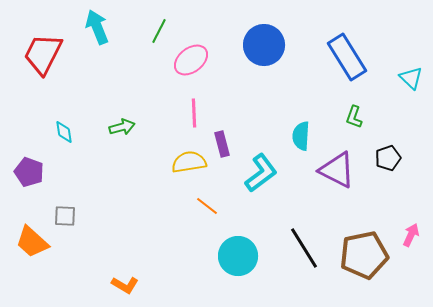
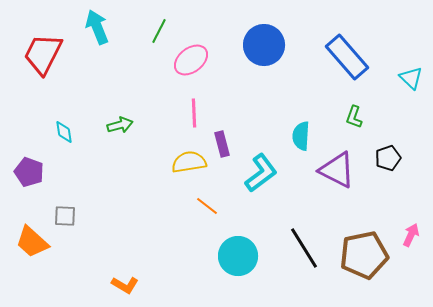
blue rectangle: rotated 9 degrees counterclockwise
green arrow: moved 2 px left, 2 px up
